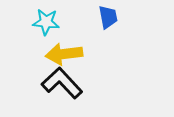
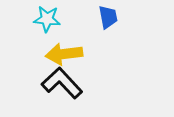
cyan star: moved 1 px right, 3 px up
